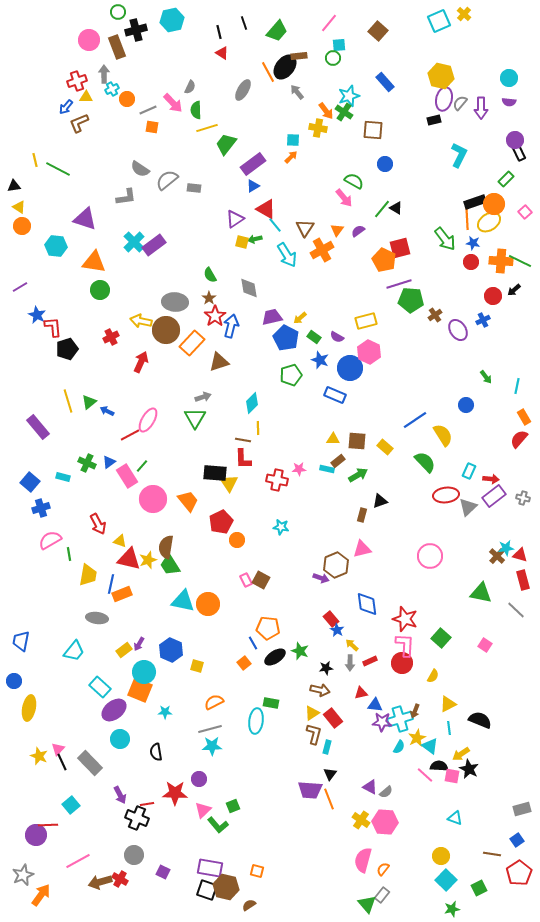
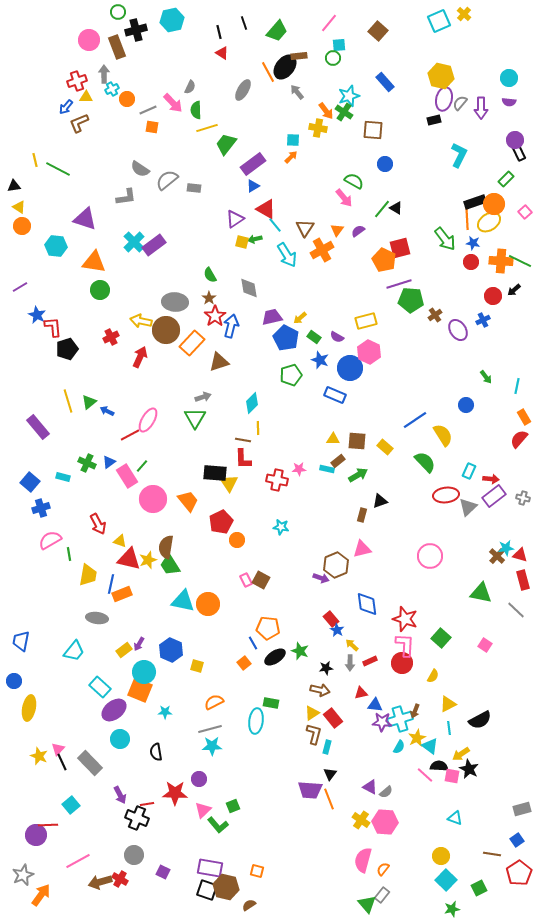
red arrow at (141, 362): moved 1 px left, 5 px up
black semicircle at (480, 720): rotated 130 degrees clockwise
